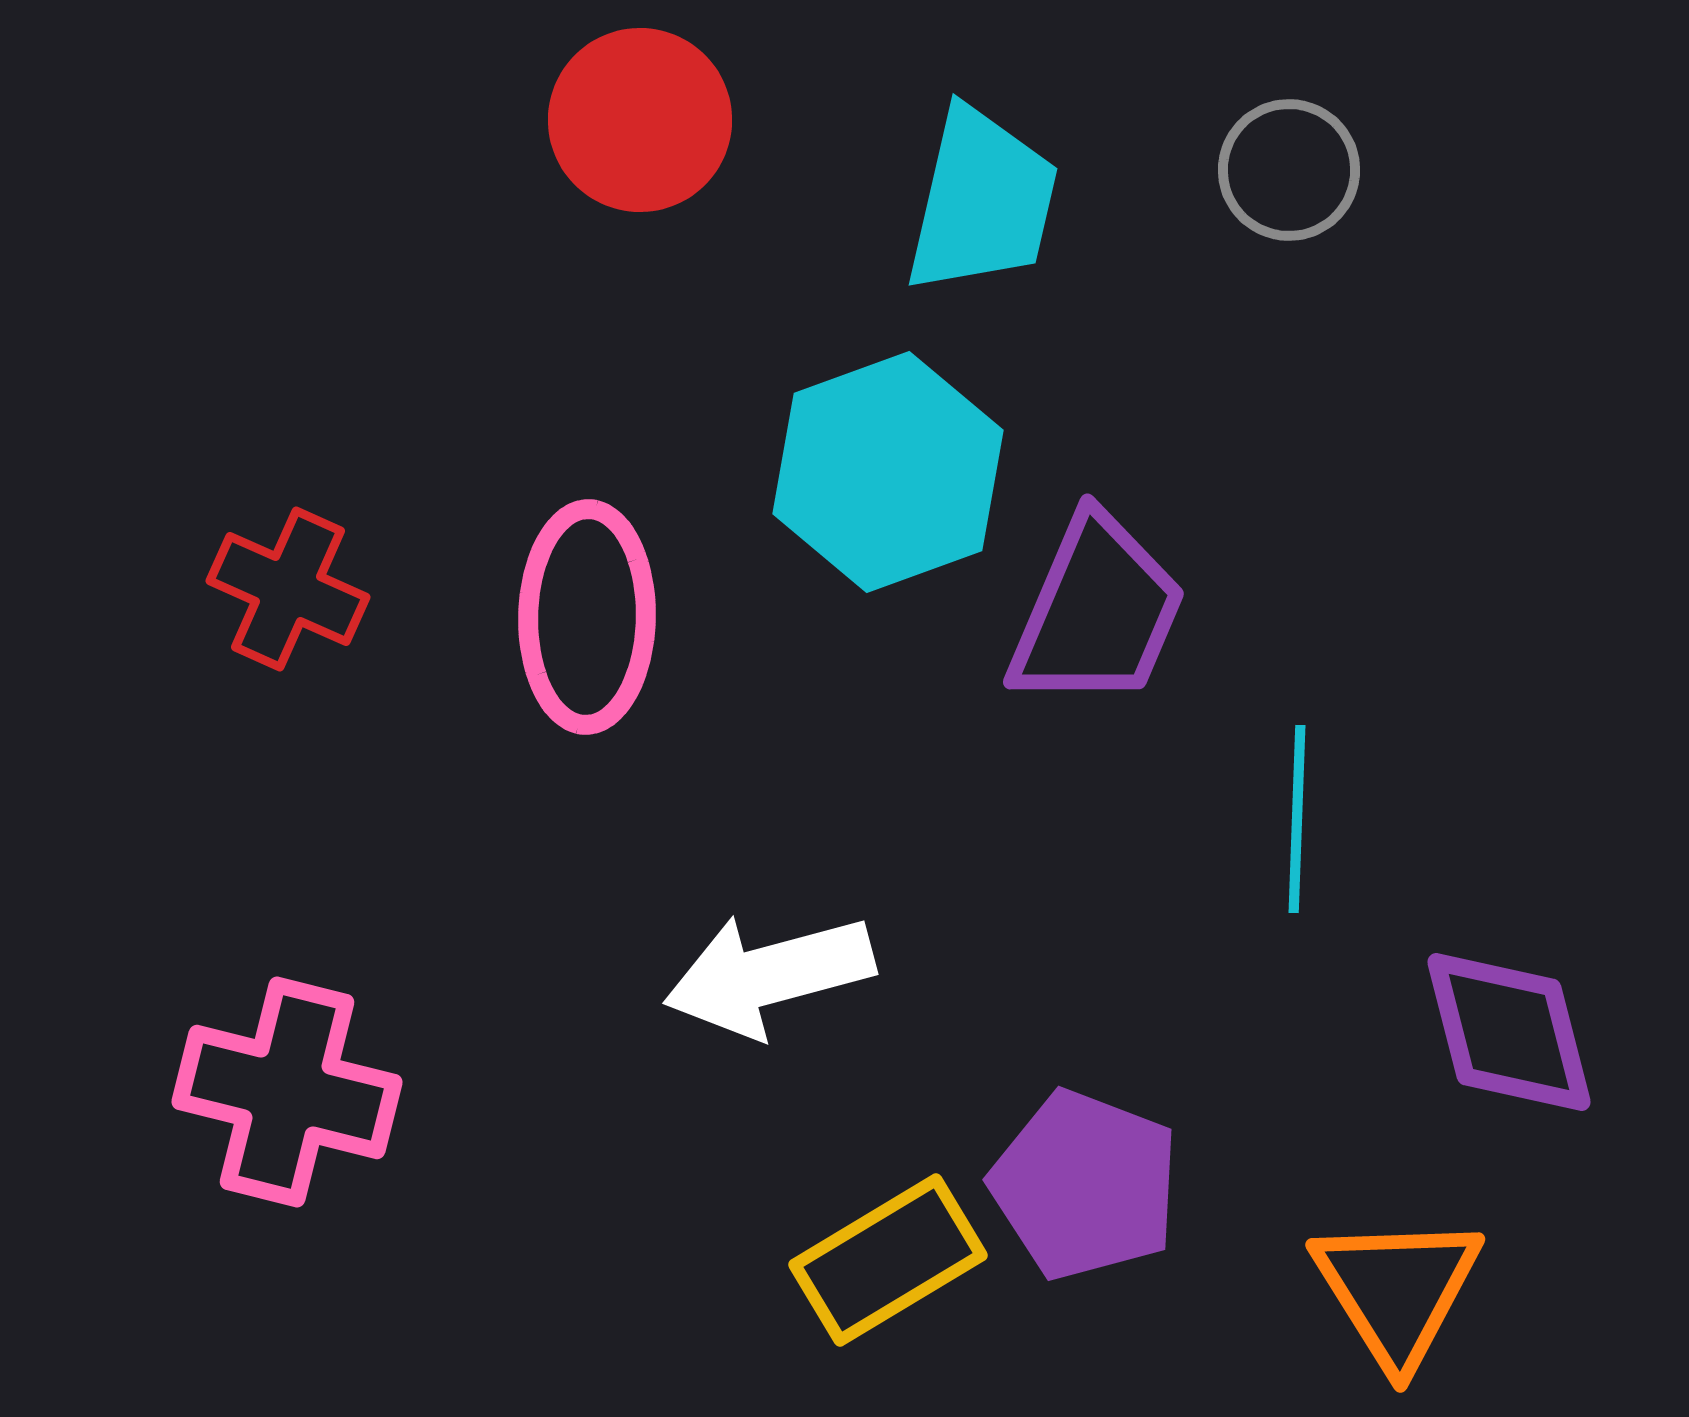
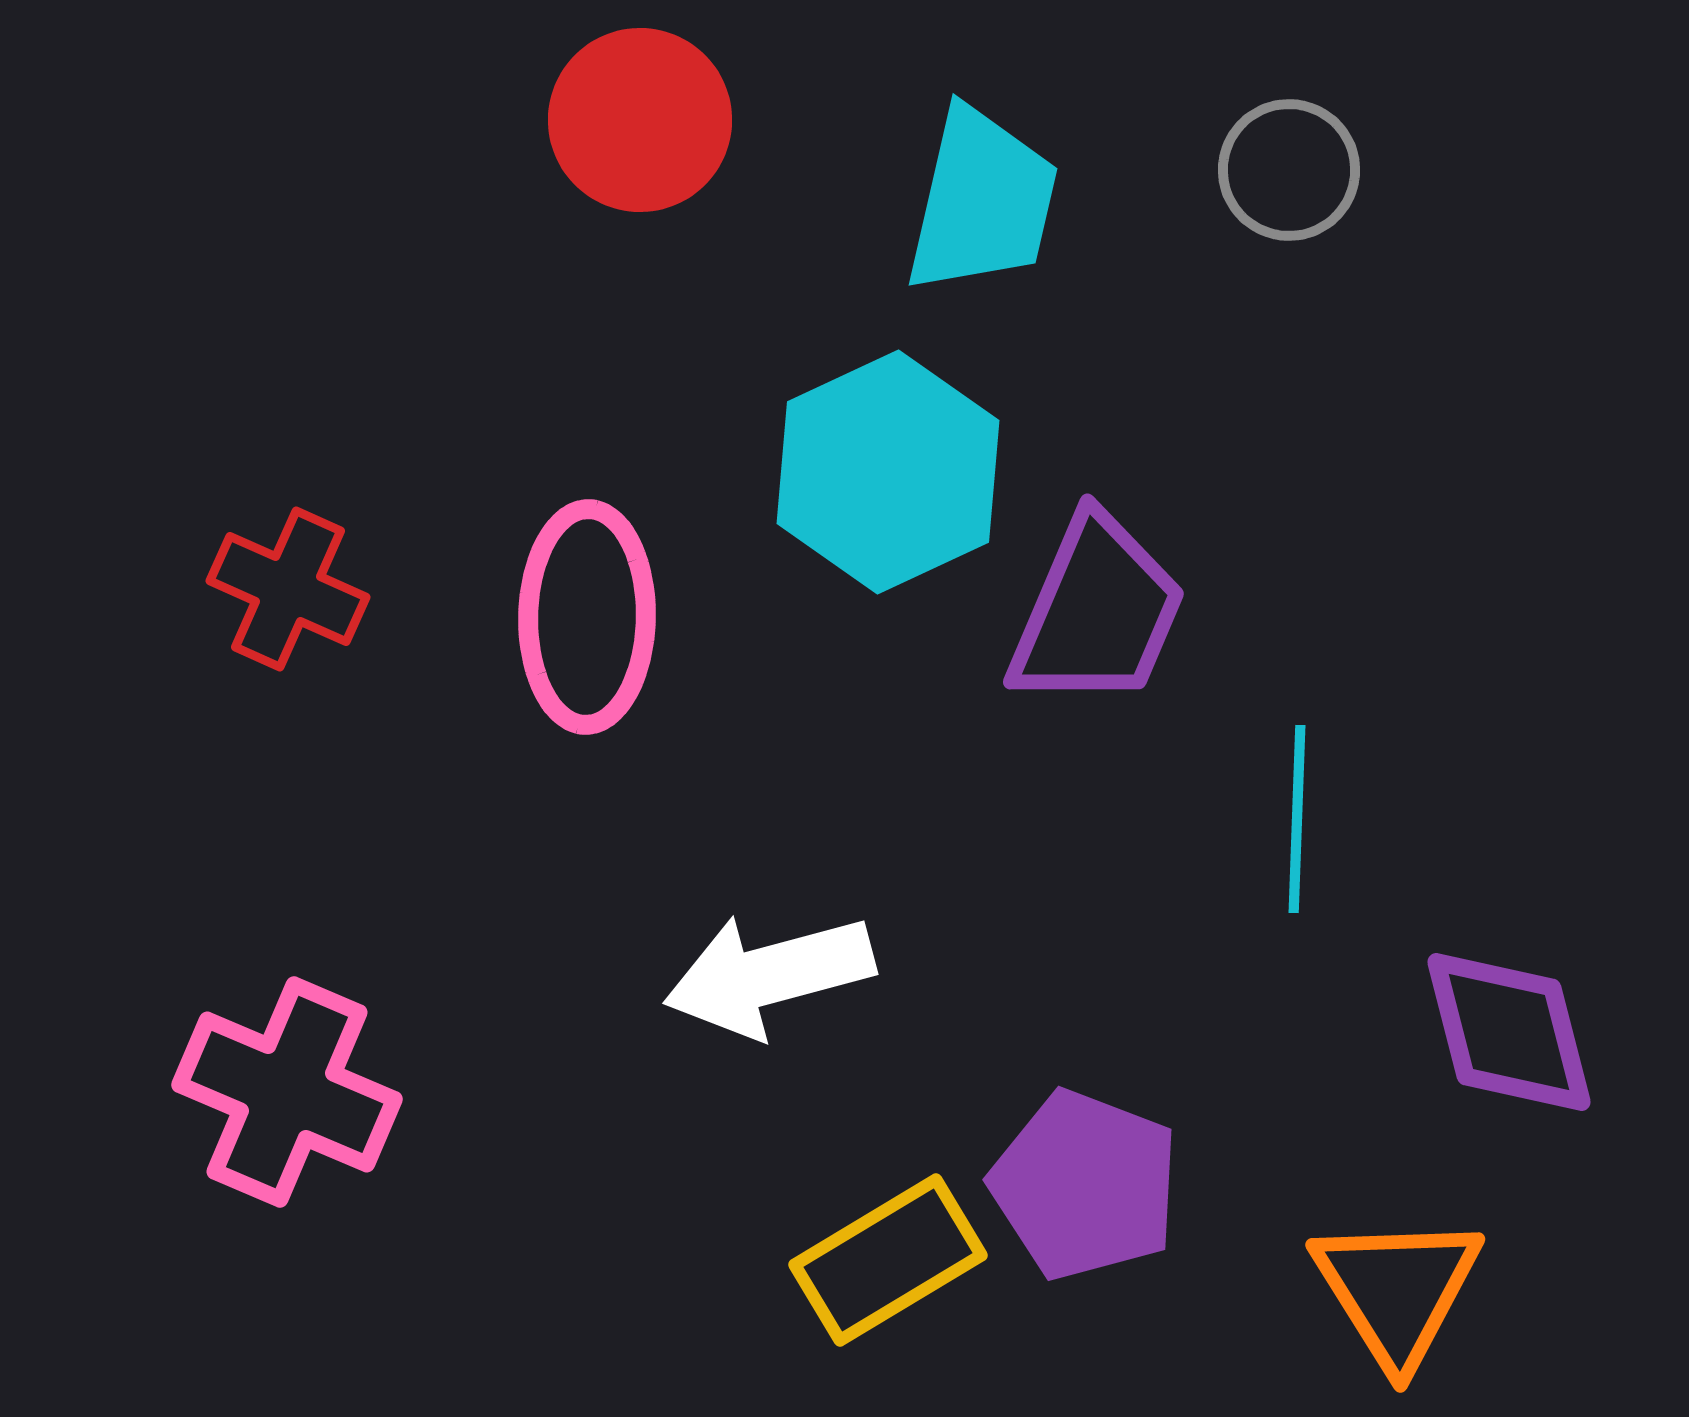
cyan hexagon: rotated 5 degrees counterclockwise
pink cross: rotated 9 degrees clockwise
